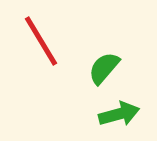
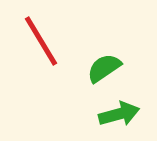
green semicircle: rotated 15 degrees clockwise
